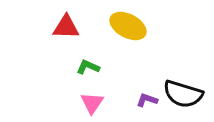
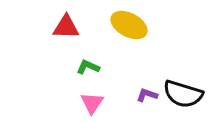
yellow ellipse: moved 1 px right, 1 px up
purple L-shape: moved 5 px up
